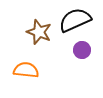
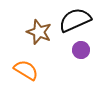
purple circle: moved 1 px left
orange semicircle: rotated 25 degrees clockwise
